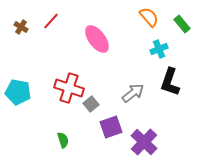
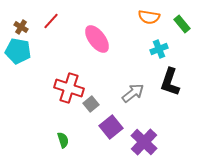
orange semicircle: rotated 140 degrees clockwise
cyan pentagon: moved 41 px up
purple square: rotated 20 degrees counterclockwise
